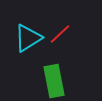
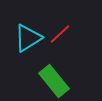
green rectangle: rotated 28 degrees counterclockwise
